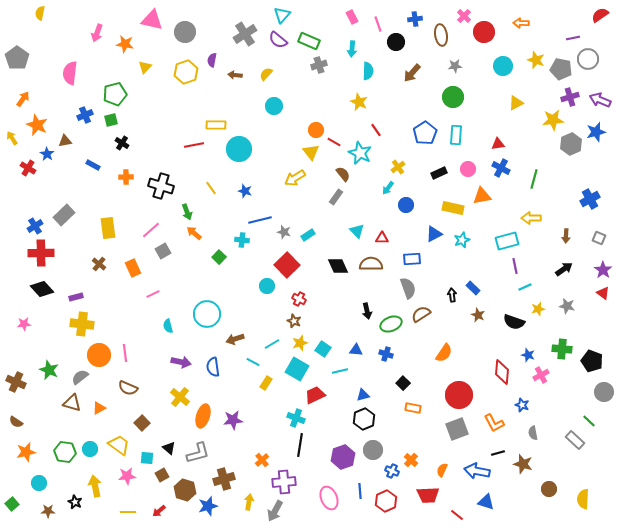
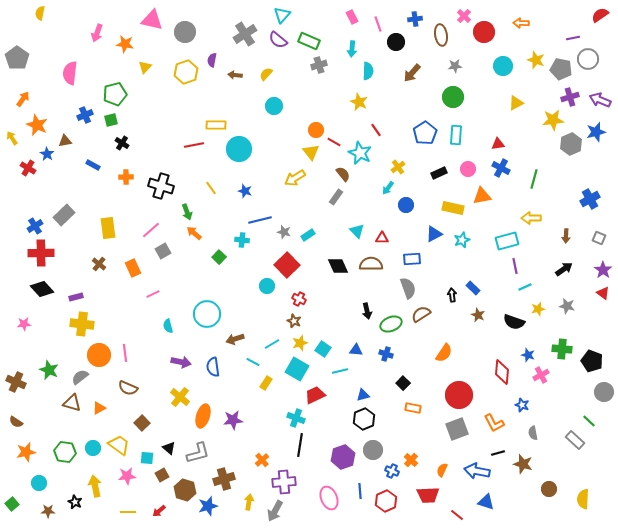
cyan circle at (90, 449): moved 3 px right, 1 px up
